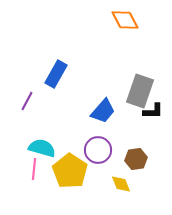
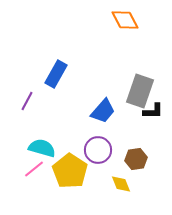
pink line: rotated 45 degrees clockwise
